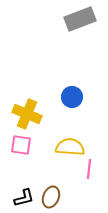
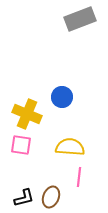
blue circle: moved 10 px left
pink line: moved 10 px left, 8 px down
